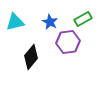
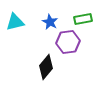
green rectangle: rotated 18 degrees clockwise
black diamond: moved 15 px right, 10 px down
